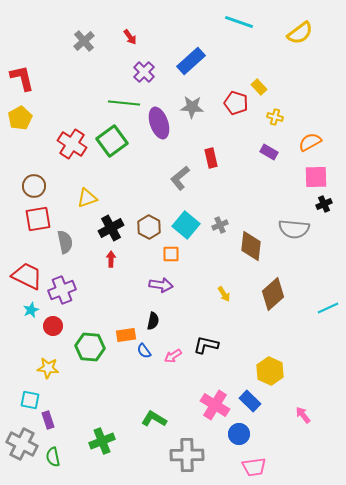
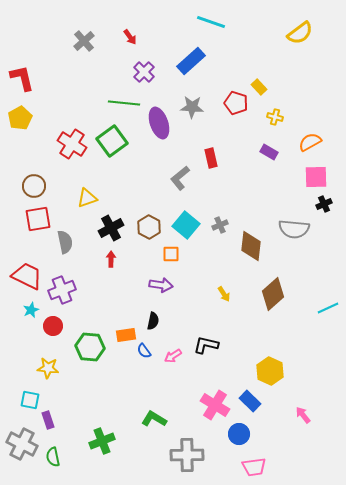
cyan line at (239, 22): moved 28 px left
